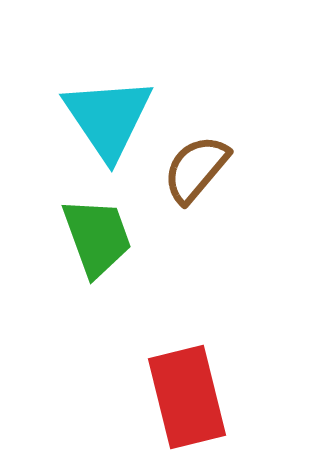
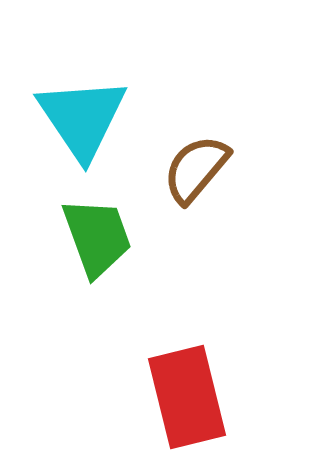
cyan triangle: moved 26 px left
